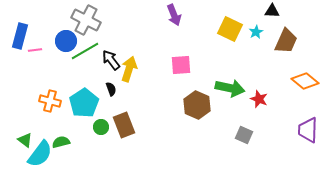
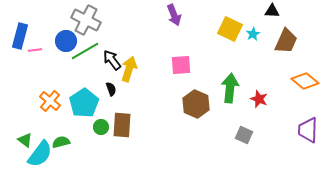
cyan star: moved 3 px left, 2 px down
black arrow: moved 1 px right
green arrow: rotated 96 degrees counterclockwise
orange cross: rotated 25 degrees clockwise
brown hexagon: moved 1 px left, 1 px up
brown rectangle: moved 2 px left; rotated 25 degrees clockwise
